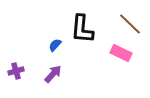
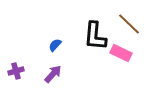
brown line: moved 1 px left
black L-shape: moved 13 px right, 7 px down
